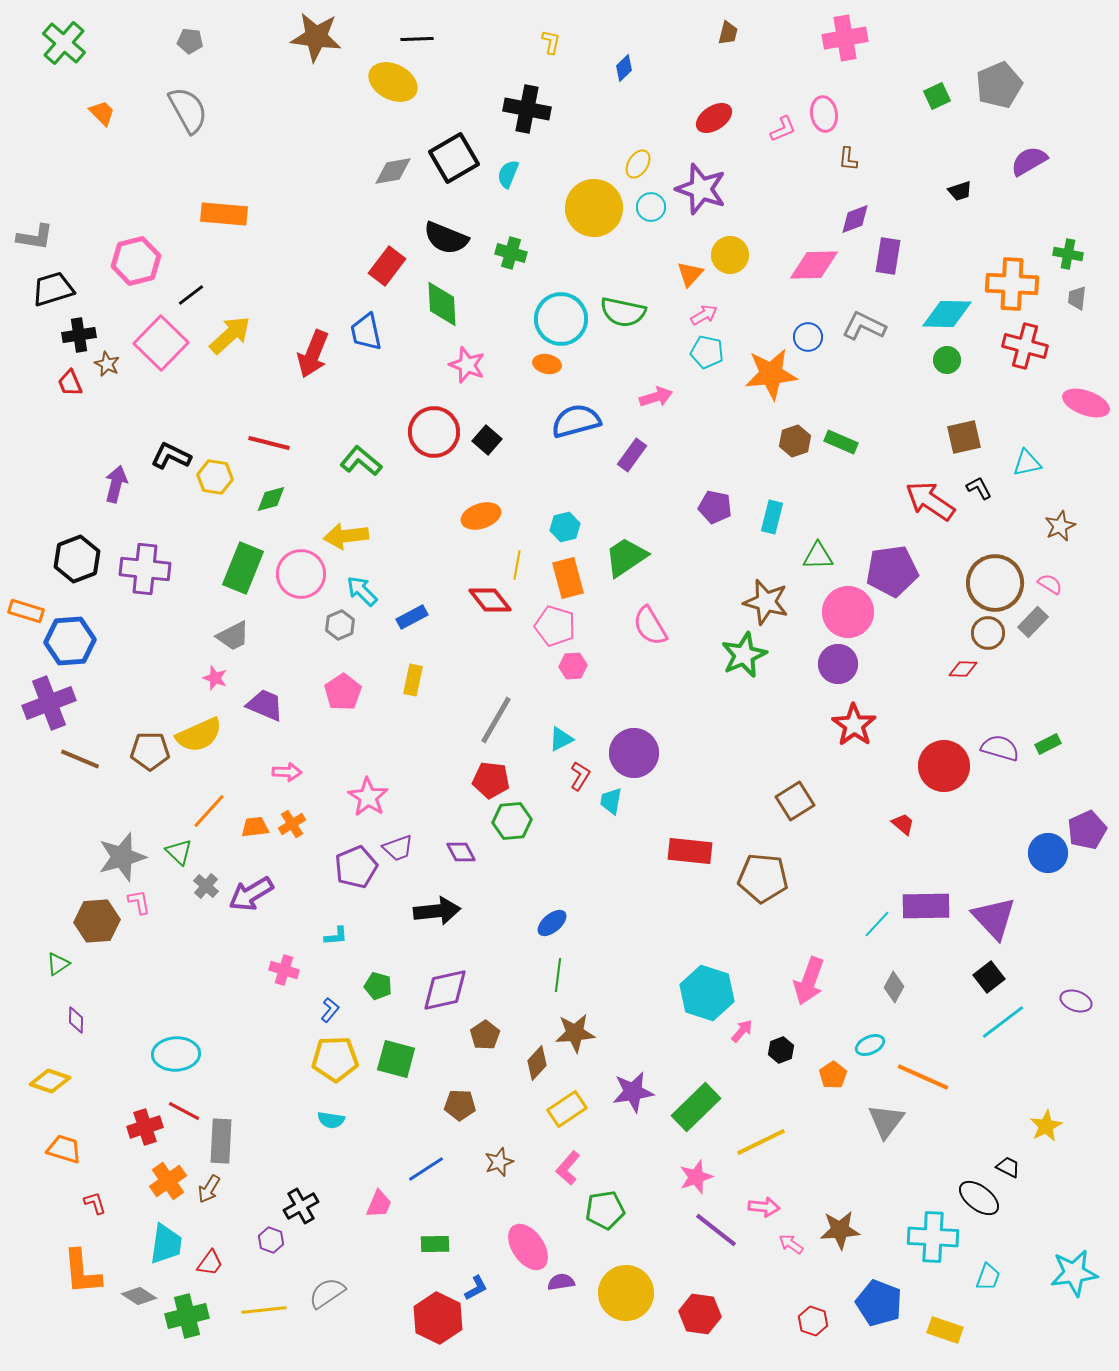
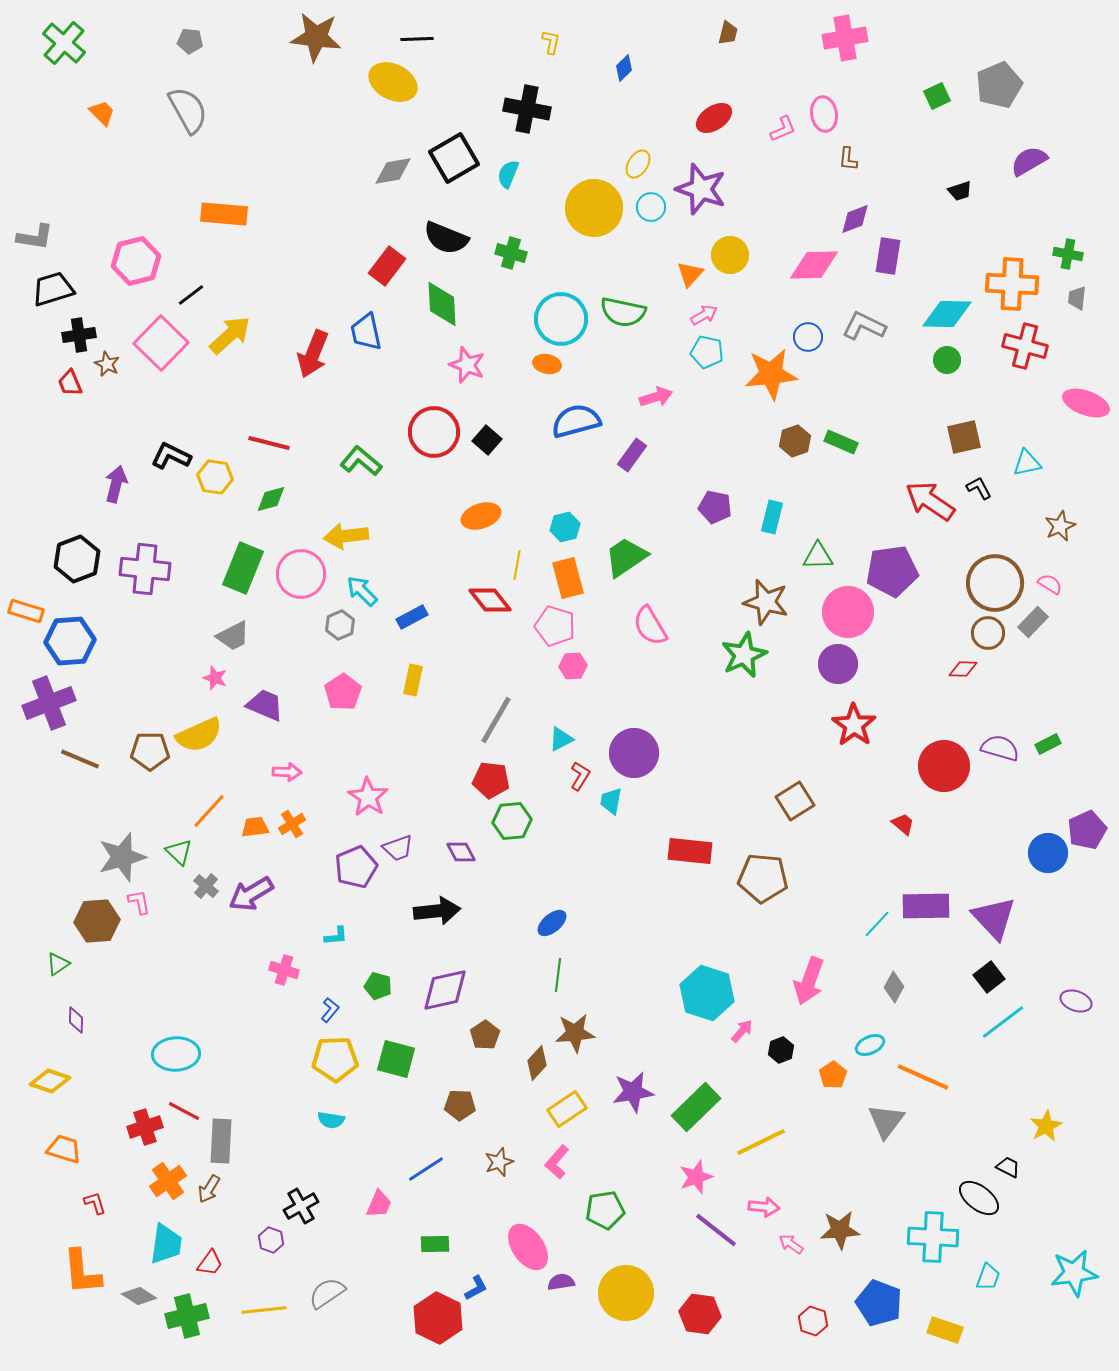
pink L-shape at (568, 1168): moved 11 px left, 6 px up
